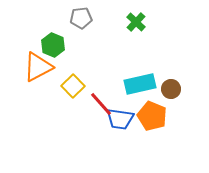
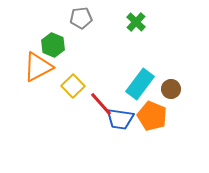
cyan rectangle: rotated 40 degrees counterclockwise
